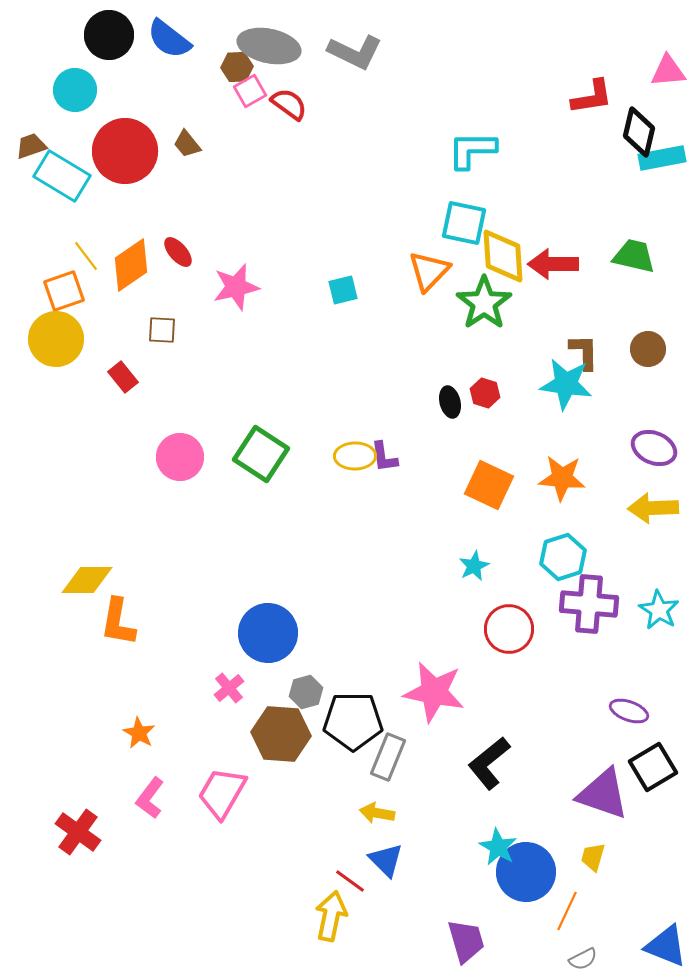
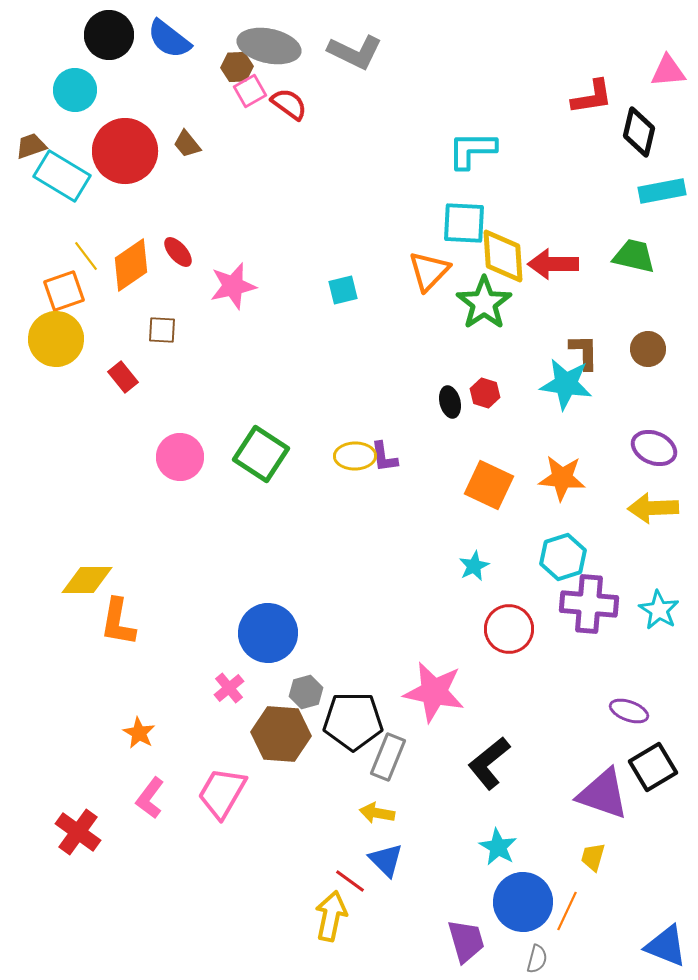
cyan rectangle at (662, 158): moved 33 px down
cyan square at (464, 223): rotated 9 degrees counterclockwise
pink star at (236, 287): moved 3 px left, 1 px up
blue circle at (526, 872): moved 3 px left, 30 px down
gray semicircle at (583, 959): moved 46 px left; rotated 48 degrees counterclockwise
